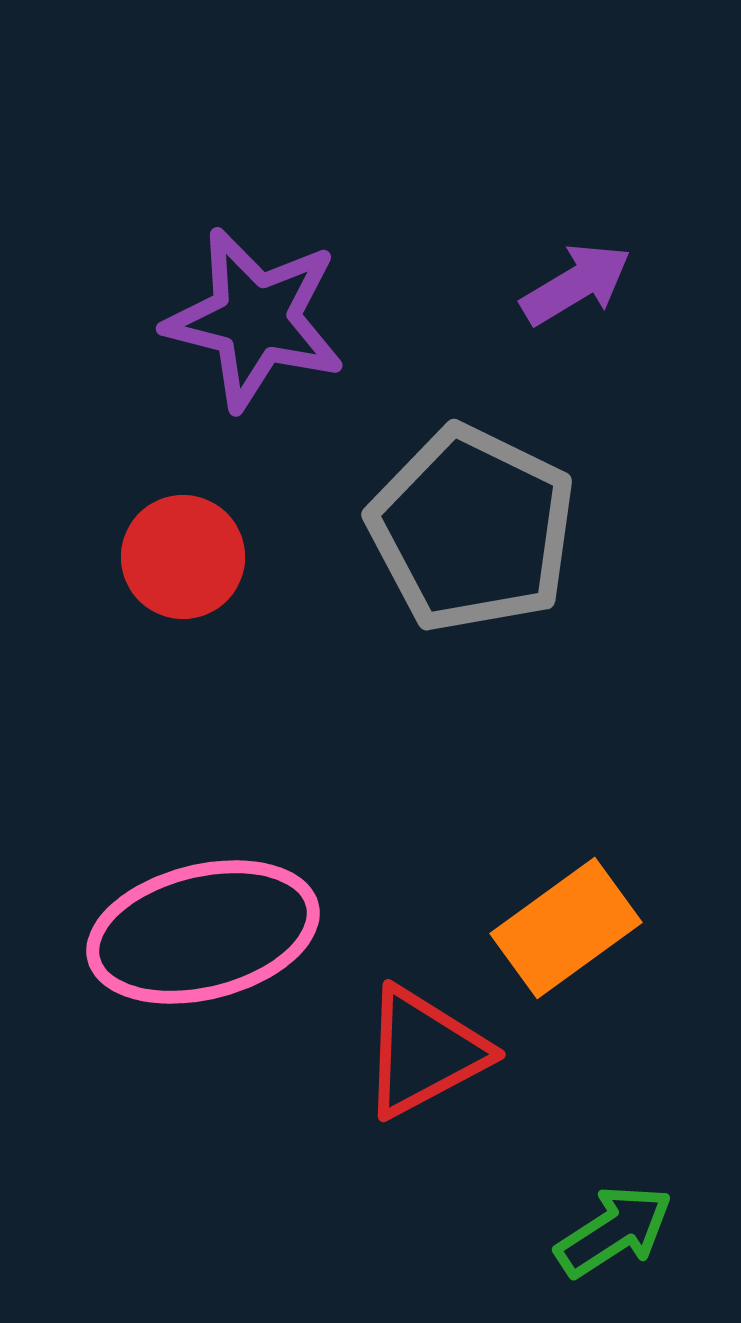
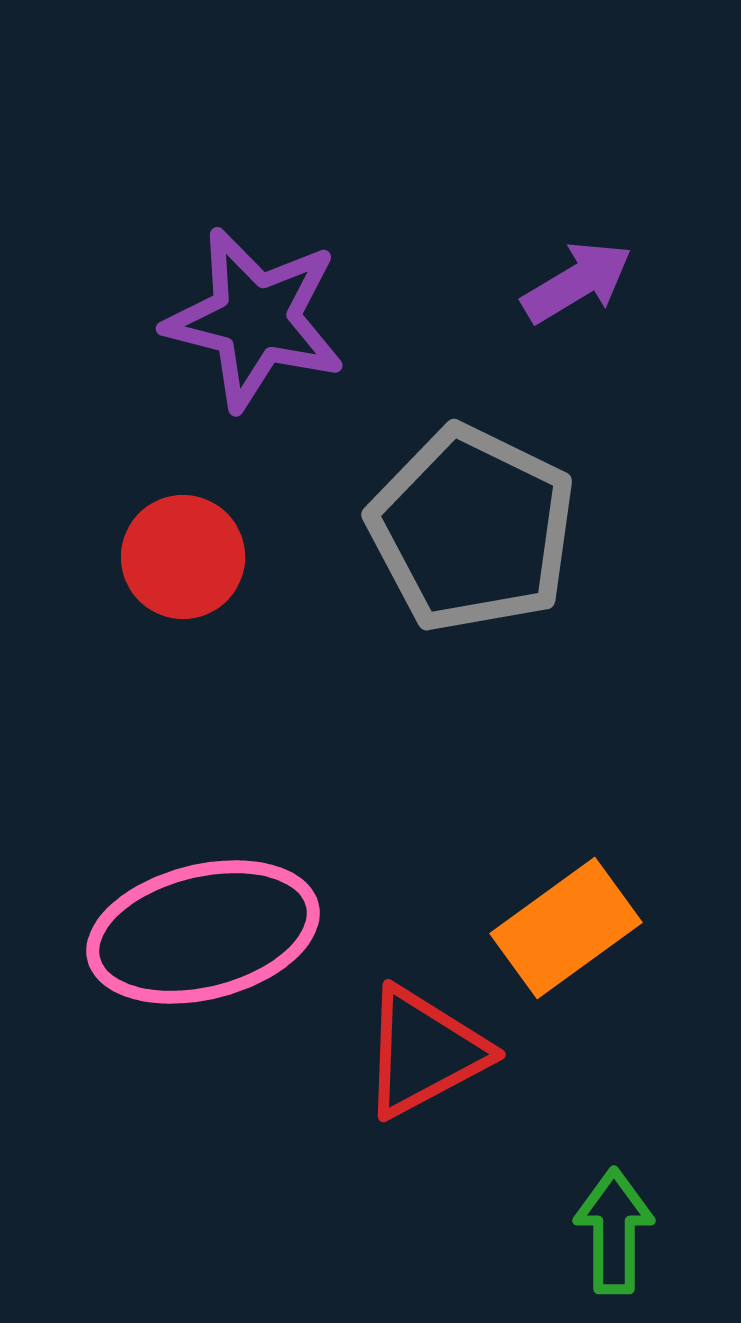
purple arrow: moved 1 px right, 2 px up
green arrow: rotated 57 degrees counterclockwise
